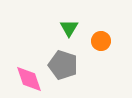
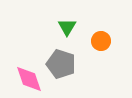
green triangle: moved 2 px left, 1 px up
gray pentagon: moved 2 px left, 1 px up
